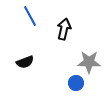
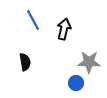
blue line: moved 3 px right, 4 px down
black semicircle: rotated 78 degrees counterclockwise
